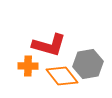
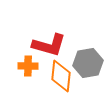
gray hexagon: moved 1 px up
orange diamond: moved 1 px left; rotated 44 degrees clockwise
